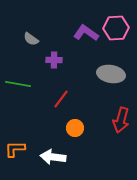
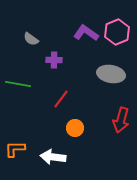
pink hexagon: moved 1 px right, 4 px down; rotated 20 degrees counterclockwise
